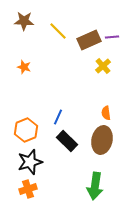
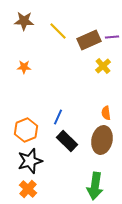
orange star: rotated 16 degrees counterclockwise
black star: moved 1 px up
orange cross: rotated 30 degrees counterclockwise
